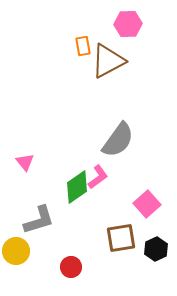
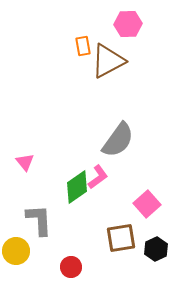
gray L-shape: rotated 76 degrees counterclockwise
